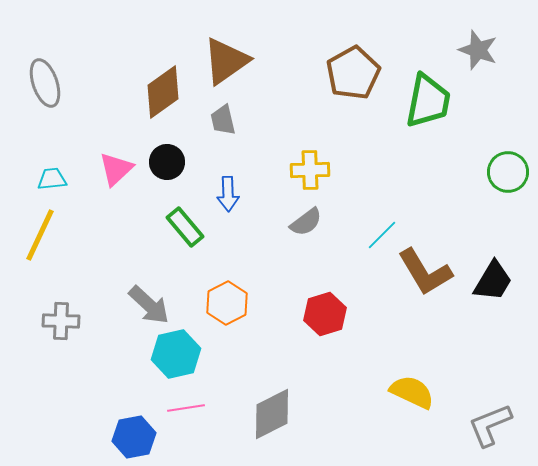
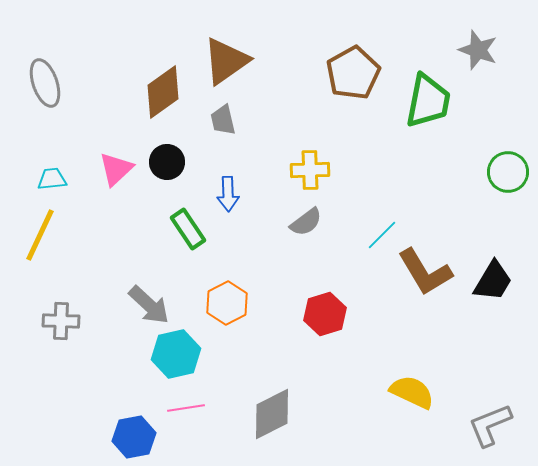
green rectangle: moved 3 px right, 2 px down; rotated 6 degrees clockwise
